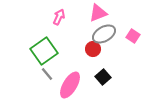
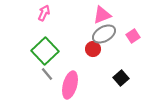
pink triangle: moved 4 px right, 2 px down
pink arrow: moved 15 px left, 4 px up
pink square: rotated 24 degrees clockwise
green square: moved 1 px right; rotated 8 degrees counterclockwise
black square: moved 18 px right, 1 px down
pink ellipse: rotated 16 degrees counterclockwise
